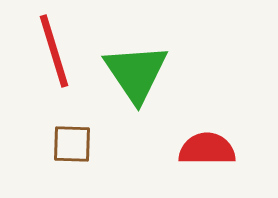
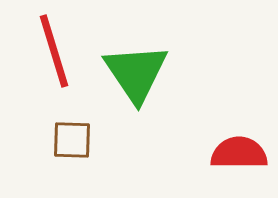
brown square: moved 4 px up
red semicircle: moved 32 px right, 4 px down
